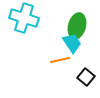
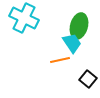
cyan cross: rotated 8 degrees clockwise
green ellipse: moved 2 px right
black square: moved 2 px right, 2 px down
